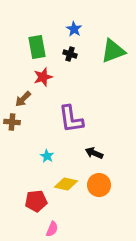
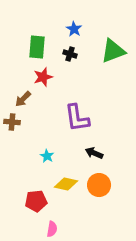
green rectangle: rotated 15 degrees clockwise
purple L-shape: moved 6 px right, 1 px up
pink semicircle: rotated 14 degrees counterclockwise
